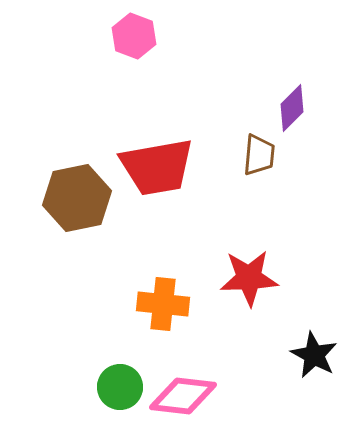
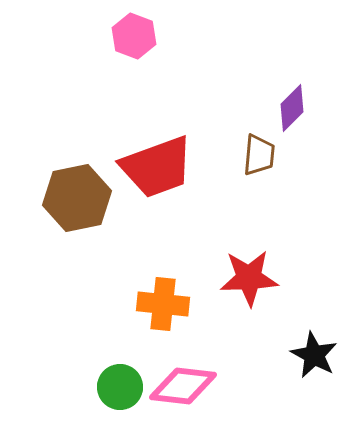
red trapezoid: rotated 10 degrees counterclockwise
pink diamond: moved 10 px up
